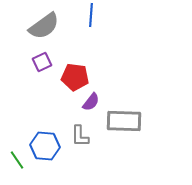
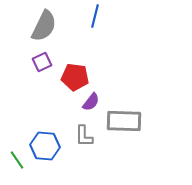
blue line: moved 4 px right, 1 px down; rotated 10 degrees clockwise
gray semicircle: rotated 28 degrees counterclockwise
gray L-shape: moved 4 px right
